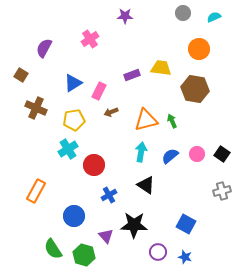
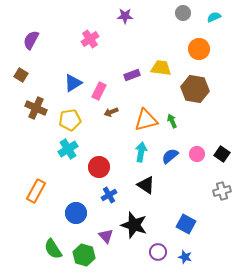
purple semicircle: moved 13 px left, 8 px up
yellow pentagon: moved 4 px left
red circle: moved 5 px right, 2 px down
blue circle: moved 2 px right, 3 px up
black star: rotated 16 degrees clockwise
